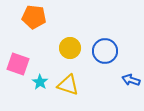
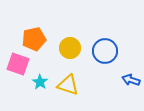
orange pentagon: moved 22 px down; rotated 20 degrees counterclockwise
